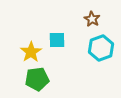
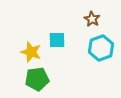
yellow star: rotated 20 degrees counterclockwise
